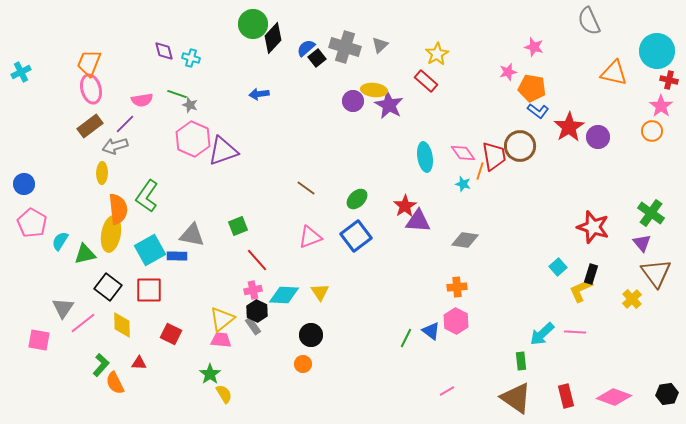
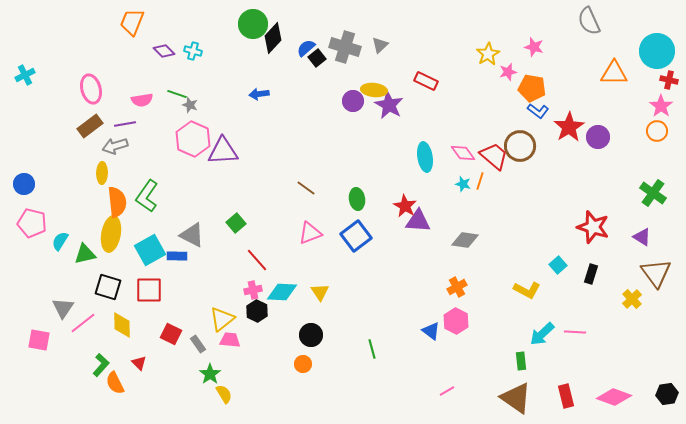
purple diamond at (164, 51): rotated 30 degrees counterclockwise
yellow star at (437, 54): moved 51 px right
cyan cross at (191, 58): moved 2 px right, 7 px up
orange trapezoid at (89, 63): moved 43 px right, 41 px up
cyan cross at (21, 72): moved 4 px right, 3 px down
orange triangle at (614, 73): rotated 12 degrees counterclockwise
red rectangle at (426, 81): rotated 15 degrees counterclockwise
purple line at (125, 124): rotated 35 degrees clockwise
orange circle at (652, 131): moved 5 px right
purple triangle at (223, 151): rotated 16 degrees clockwise
red trapezoid at (494, 156): rotated 40 degrees counterclockwise
orange line at (480, 171): moved 10 px down
green ellipse at (357, 199): rotated 55 degrees counterclockwise
red star at (405, 206): rotated 10 degrees counterclockwise
orange semicircle at (118, 209): moved 1 px left, 7 px up
green cross at (651, 213): moved 2 px right, 20 px up
pink pentagon at (32, 223): rotated 16 degrees counterclockwise
green square at (238, 226): moved 2 px left, 3 px up; rotated 18 degrees counterclockwise
gray triangle at (192, 235): rotated 16 degrees clockwise
pink triangle at (310, 237): moved 4 px up
purple triangle at (642, 243): moved 6 px up; rotated 18 degrees counterclockwise
cyan square at (558, 267): moved 2 px up
black square at (108, 287): rotated 20 degrees counterclockwise
orange cross at (457, 287): rotated 24 degrees counterclockwise
yellow L-shape at (581, 290): moved 54 px left; rotated 128 degrees counterclockwise
cyan diamond at (284, 295): moved 2 px left, 3 px up
gray rectangle at (253, 326): moved 55 px left, 18 px down
green line at (406, 338): moved 34 px left, 11 px down; rotated 42 degrees counterclockwise
pink trapezoid at (221, 340): moved 9 px right
red triangle at (139, 363): rotated 42 degrees clockwise
